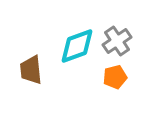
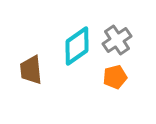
gray cross: moved 1 px up
cyan diamond: rotated 15 degrees counterclockwise
